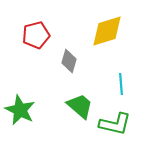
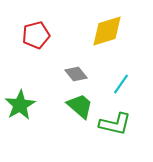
gray diamond: moved 7 px right, 13 px down; rotated 55 degrees counterclockwise
cyan line: rotated 40 degrees clockwise
green star: moved 5 px up; rotated 16 degrees clockwise
